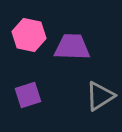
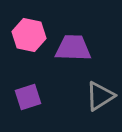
purple trapezoid: moved 1 px right, 1 px down
purple square: moved 2 px down
